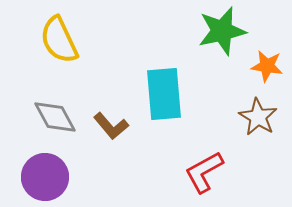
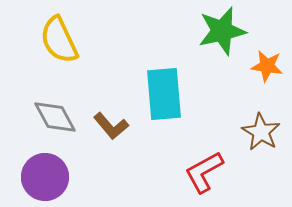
brown star: moved 3 px right, 15 px down
